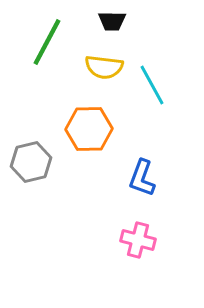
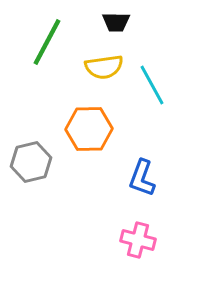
black trapezoid: moved 4 px right, 1 px down
yellow semicircle: rotated 15 degrees counterclockwise
